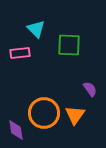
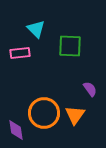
green square: moved 1 px right, 1 px down
